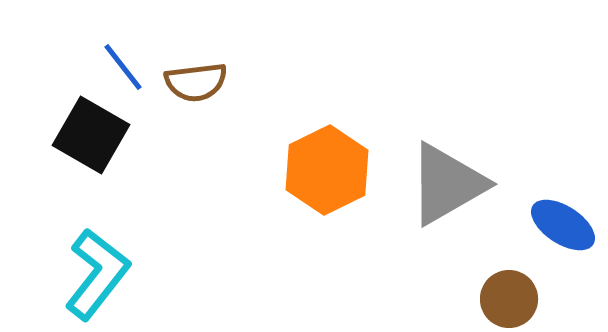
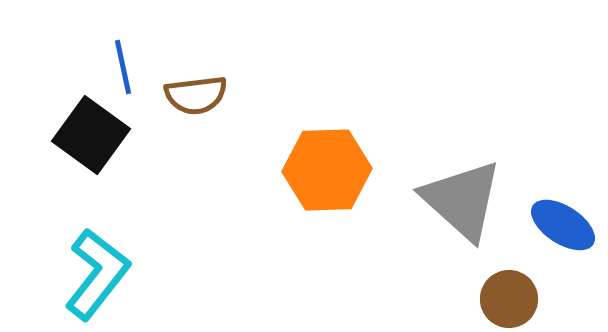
blue line: rotated 26 degrees clockwise
brown semicircle: moved 13 px down
black square: rotated 6 degrees clockwise
orange hexagon: rotated 24 degrees clockwise
gray triangle: moved 15 px right, 16 px down; rotated 48 degrees counterclockwise
